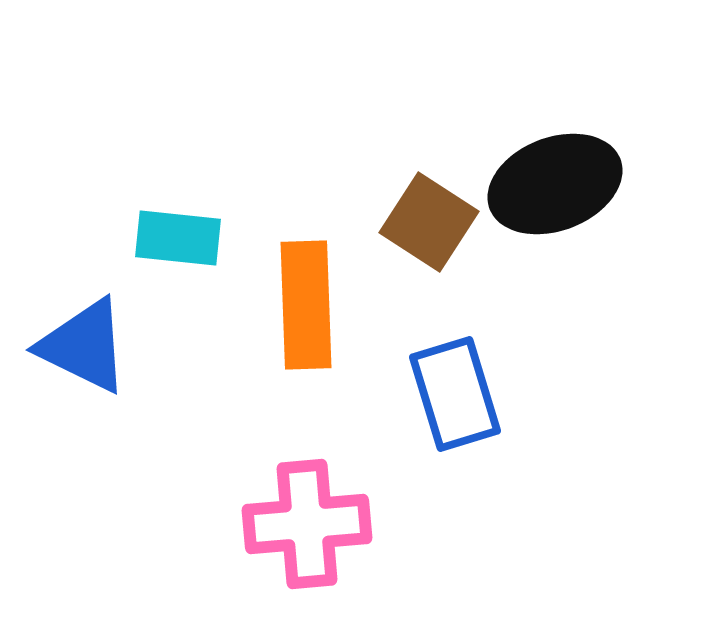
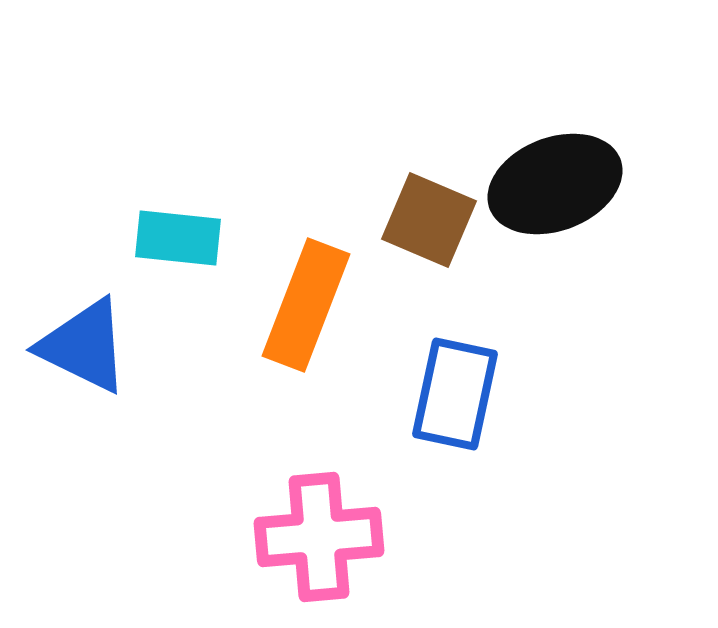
brown square: moved 2 px up; rotated 10 degrees counterclockwise
orange rectangle: rotated 23 degrees clockwise
blue rectangle: rotated 29 degrees clockwise
pink cross: moved 12 px right, 13 px down
